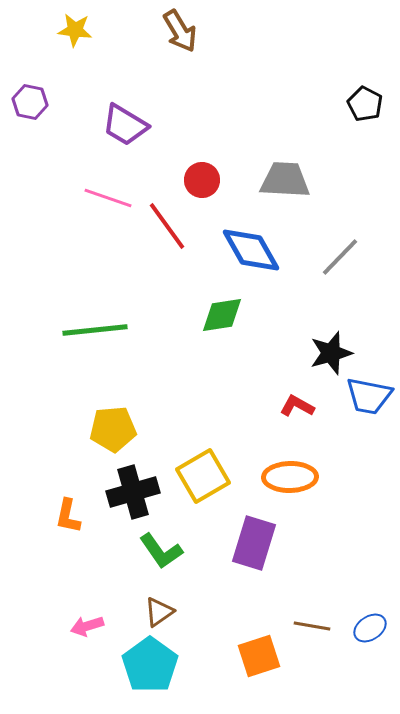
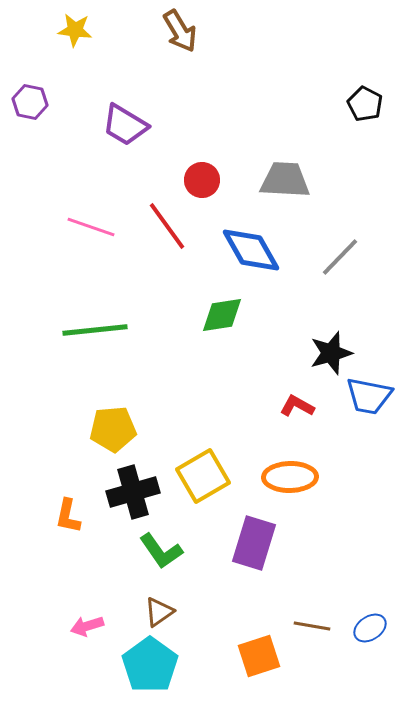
pink line: moved 17 px left, 29 px down
